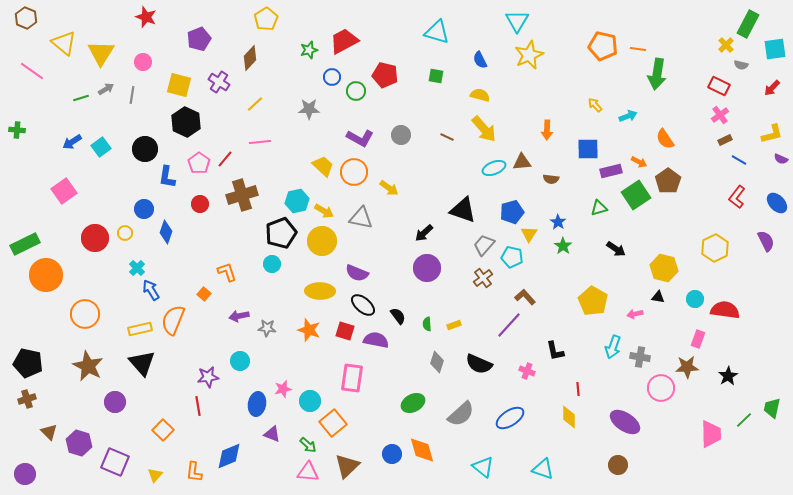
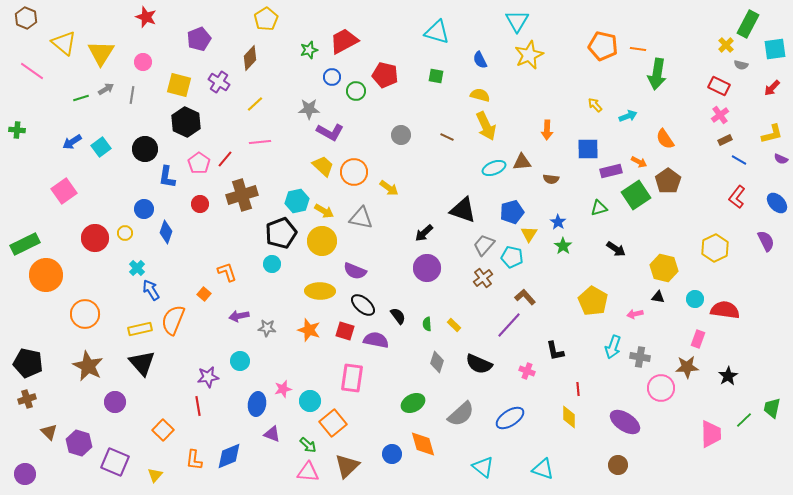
yellow arrow at (484, 129): moved 2 px right, 3 px up; rotated 16 degrees clockwise
purple L-shape at (360, 138): moved 30 px left, 6 px up
purple semicircle at (357, 273): moved 2 px left, 2 px up
yellow rectangle at (454, 325): rotated 64 degrees clockwise
orange diamond at (422, 450): moved 1 px right, 6 px up
orange L-shape at (194, 472): moved 12 px up
